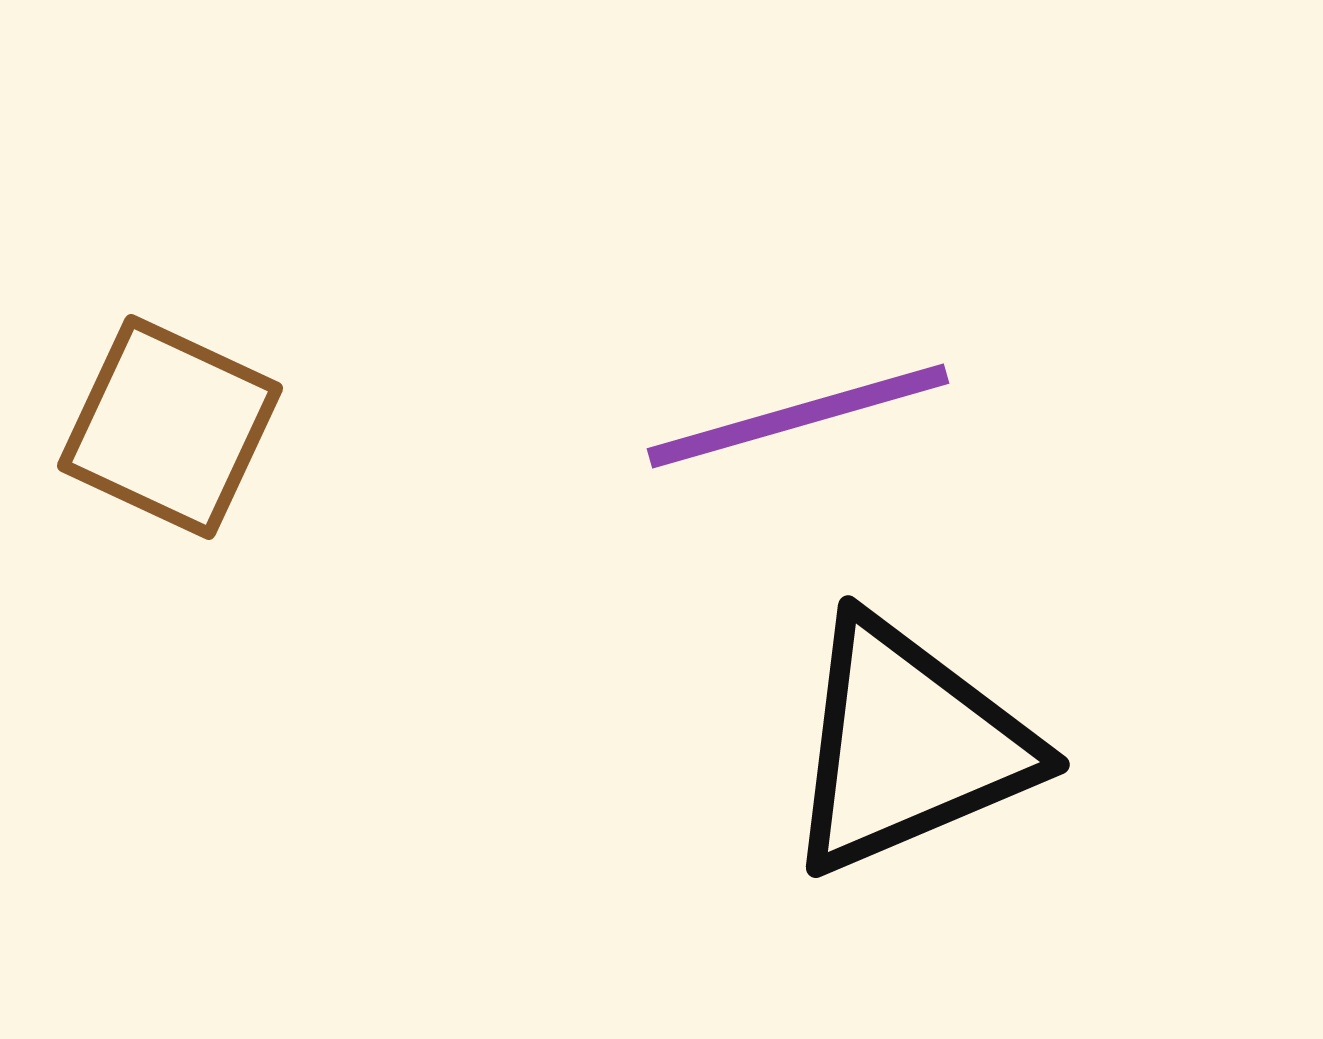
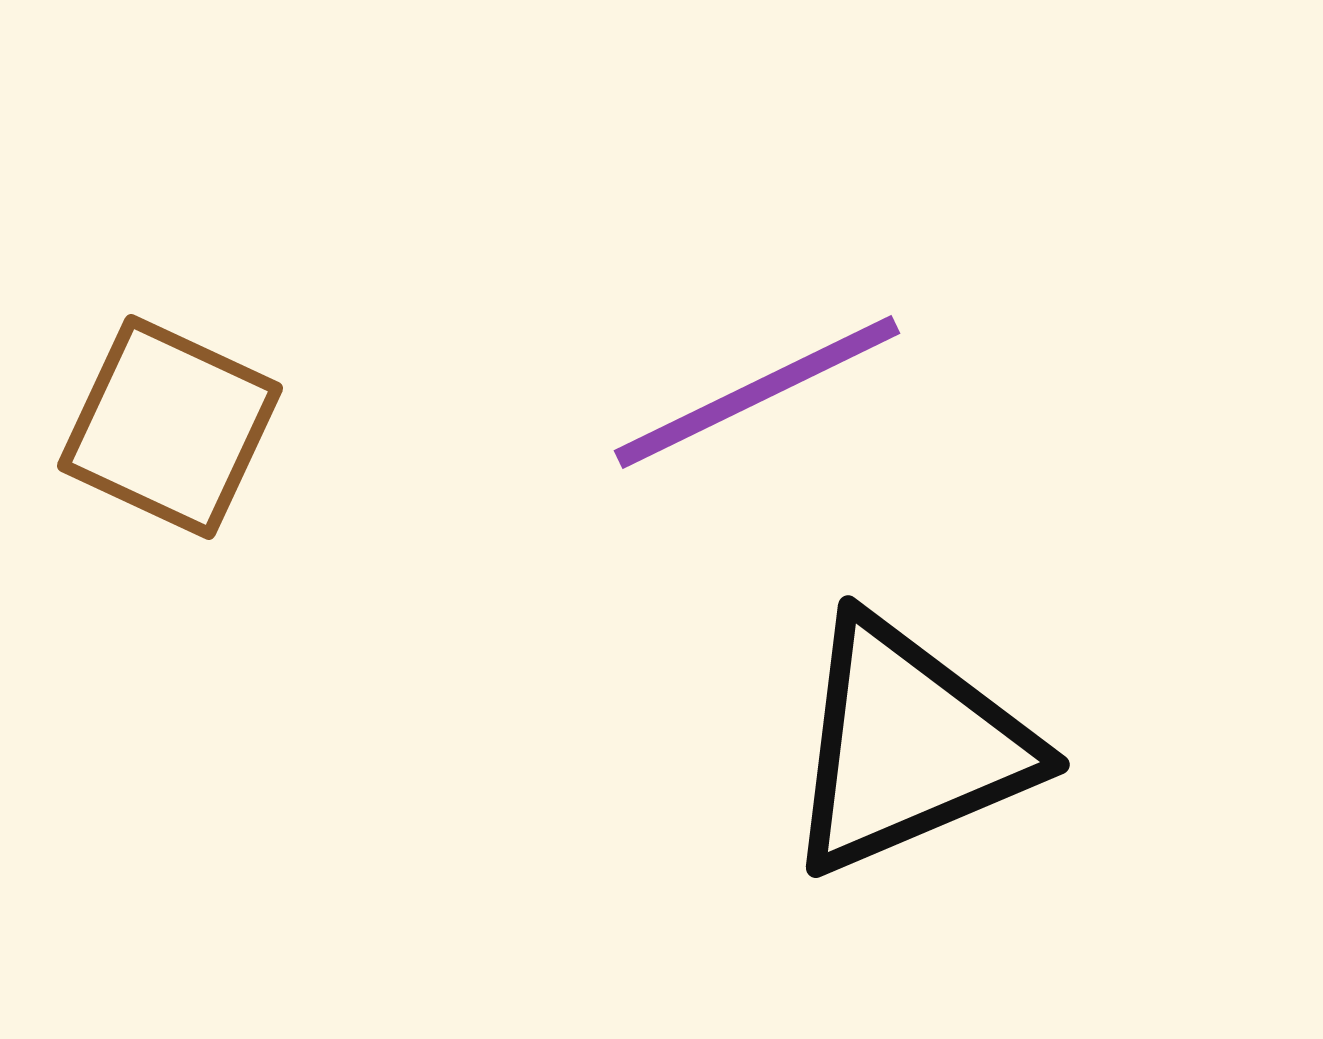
purple line: moved 41 px left, 24 px up; rotated 10 degrees counterclockwise
